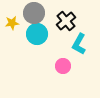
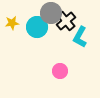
gray circle: moved 17 px right
cyan circle: moved 7 px up
cyan L-shape: moved 1 px right, 7 px up
pink circle: moved 3 px left, 5 px down
